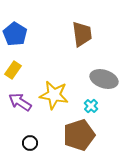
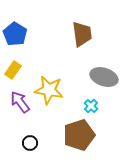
gray ellipse: moved 2 px up
yellow star: moved 5 px left, 5 px up
purple arrow: rotated 20 degrees clockwise
